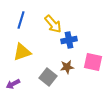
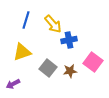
blue line: moved 5 px right
pink square: rotated 24 degrees clockwise
brown star: moved 3 px right, 4 px down
gray square: moved 9 px up
